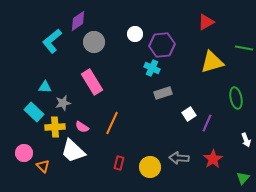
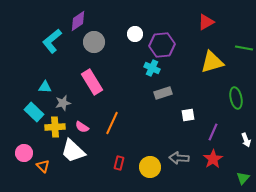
white square: moved 1 px left, 1 px down; rotated 24 degrees clockwise
purple line: moved 6 px right, 9 px down
